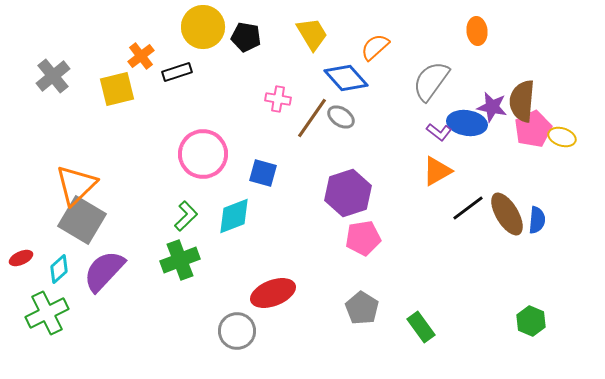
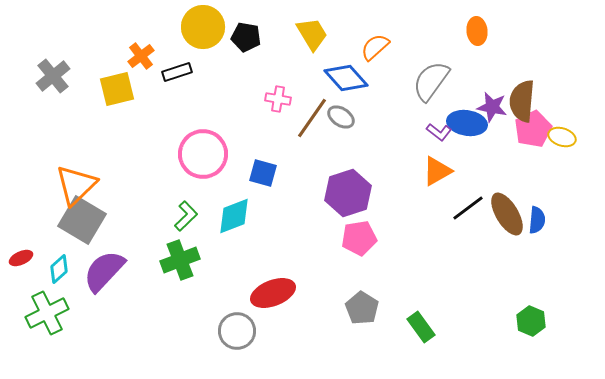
pink pentagon at (363, 238): moved 4 px left
